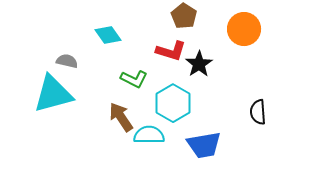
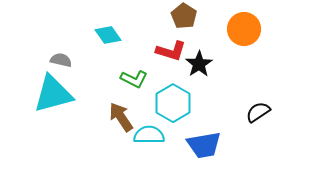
gray semicircle: moved 6 px left, 1 px up
black semicircle: rotated 60 degrees clockwise
